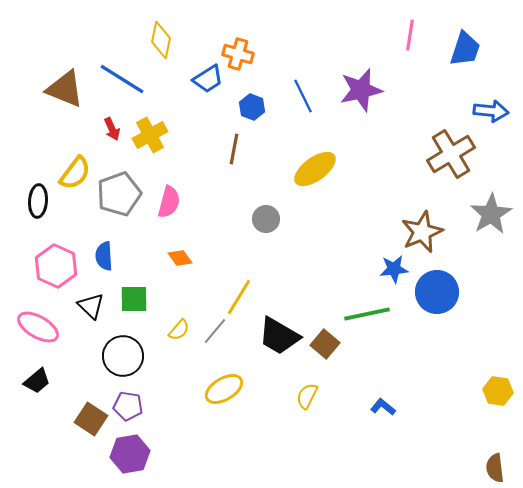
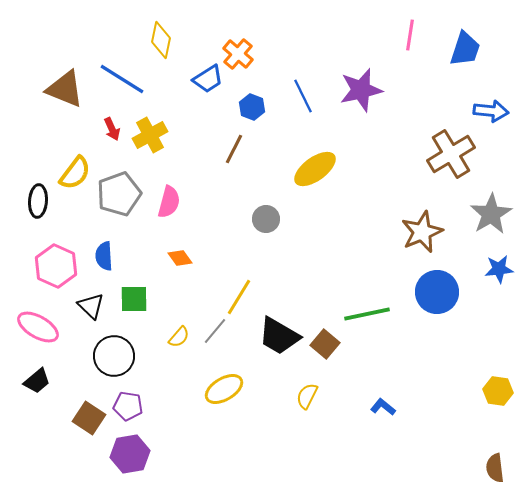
orange cross at (238, 54): rotated 24 degrees clockwise
brown line at (234, 149): rotated 16 degrees clockwise
blue star at (394, 269): moved 105 px right
yellow semicircle at (179, 330): moved 7 px down
black circle at (123, 356): moved 9 px left
brown square at (91, 419): moved 2 px left, 1 px up
